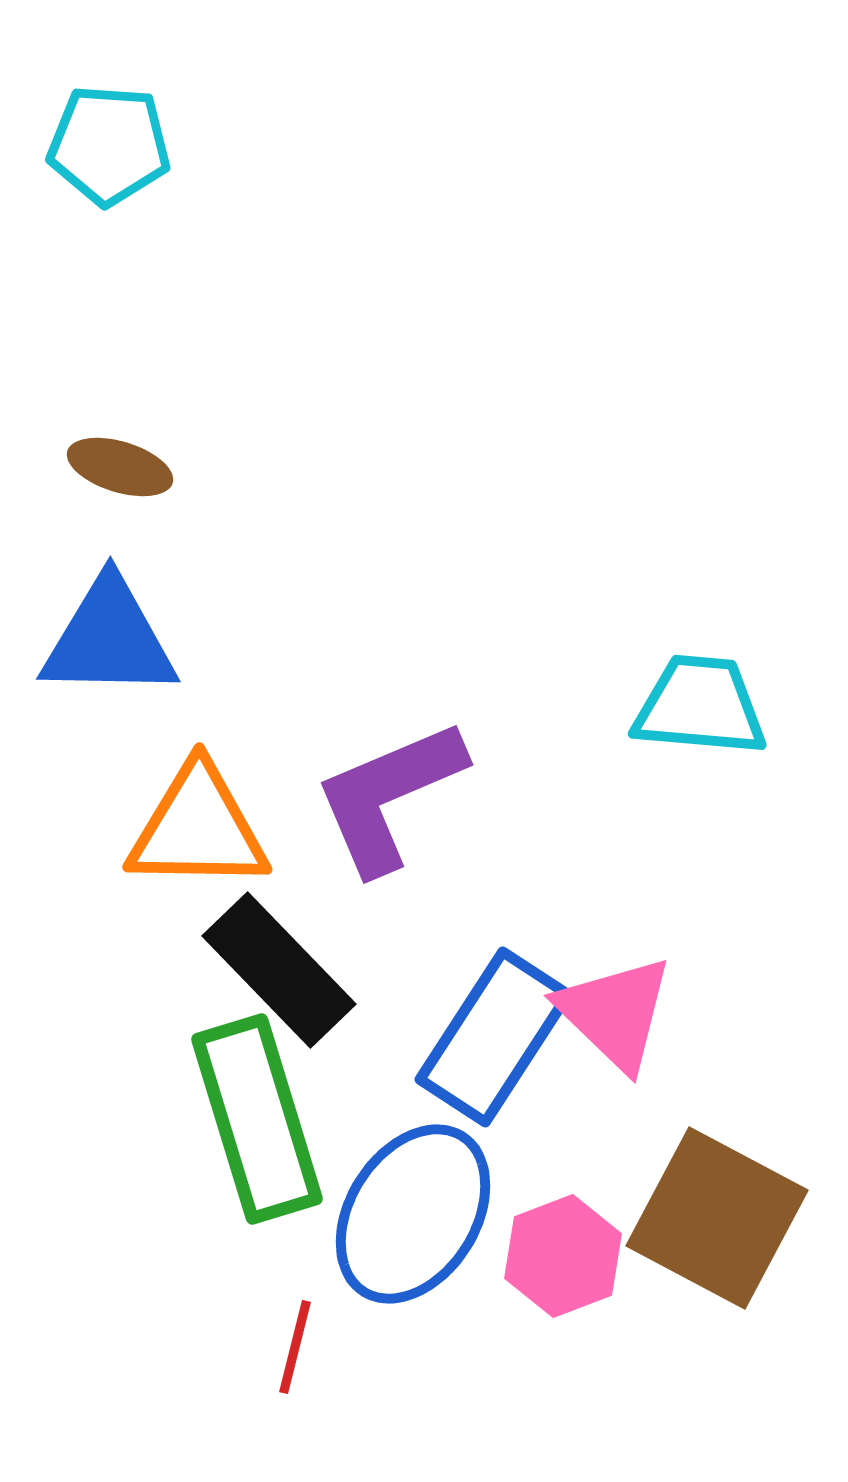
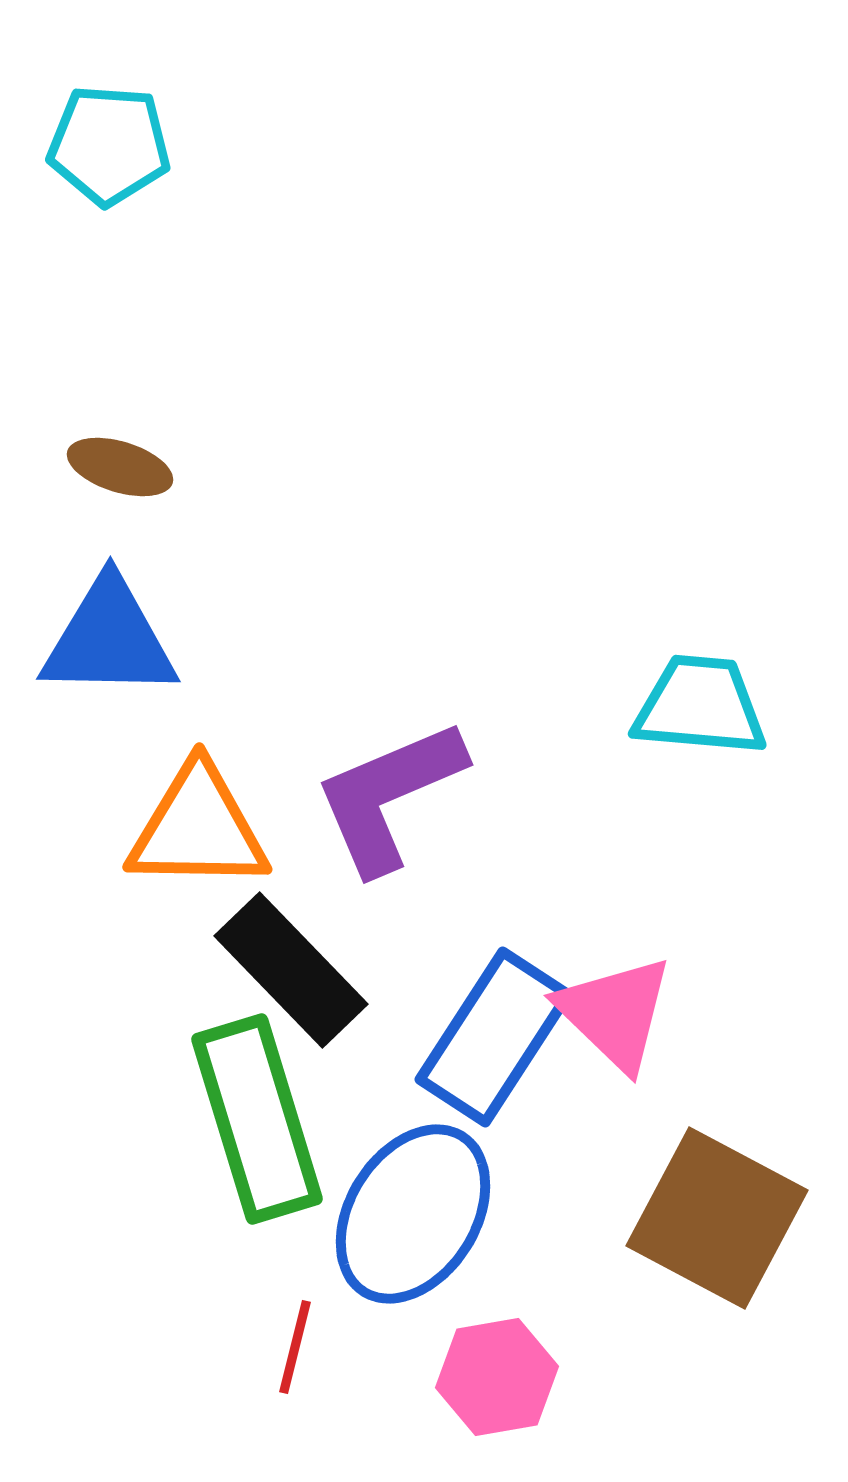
black rectangle: moved 12 px right
pink hexagon: moved 66 px left, 121 px down; rotated 11 degrees clockwise
